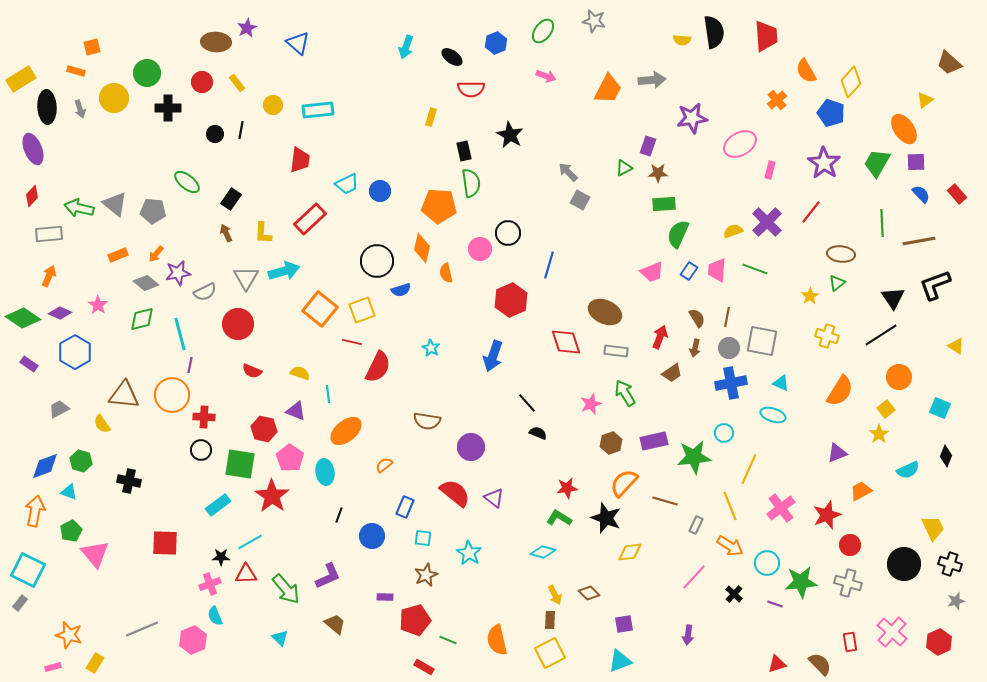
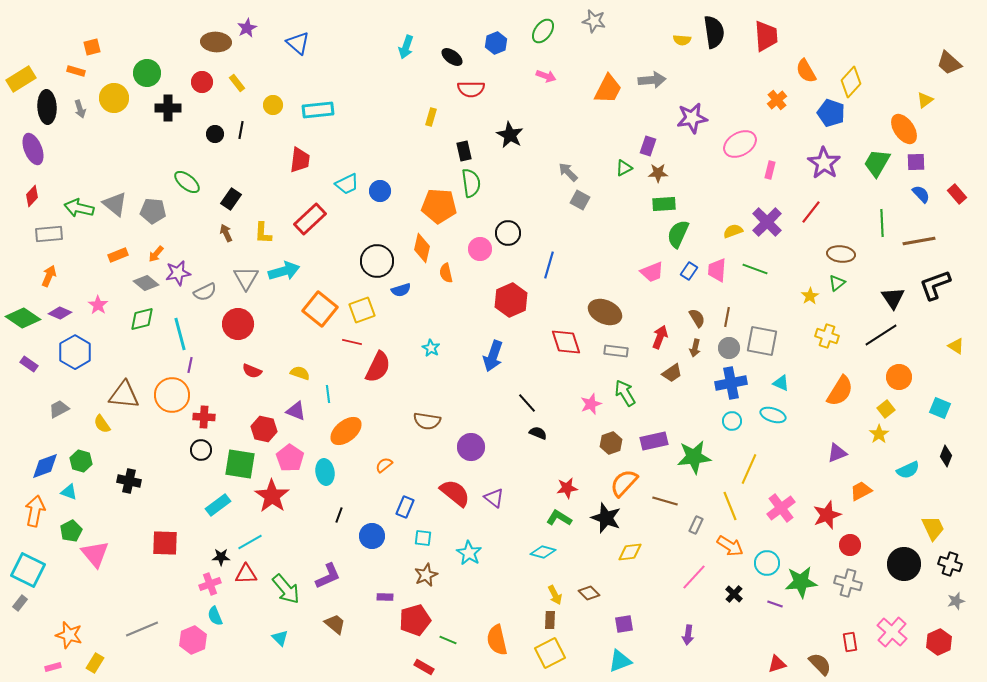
cyan circle at (724, 433): moved 8 px right, 12 px up
